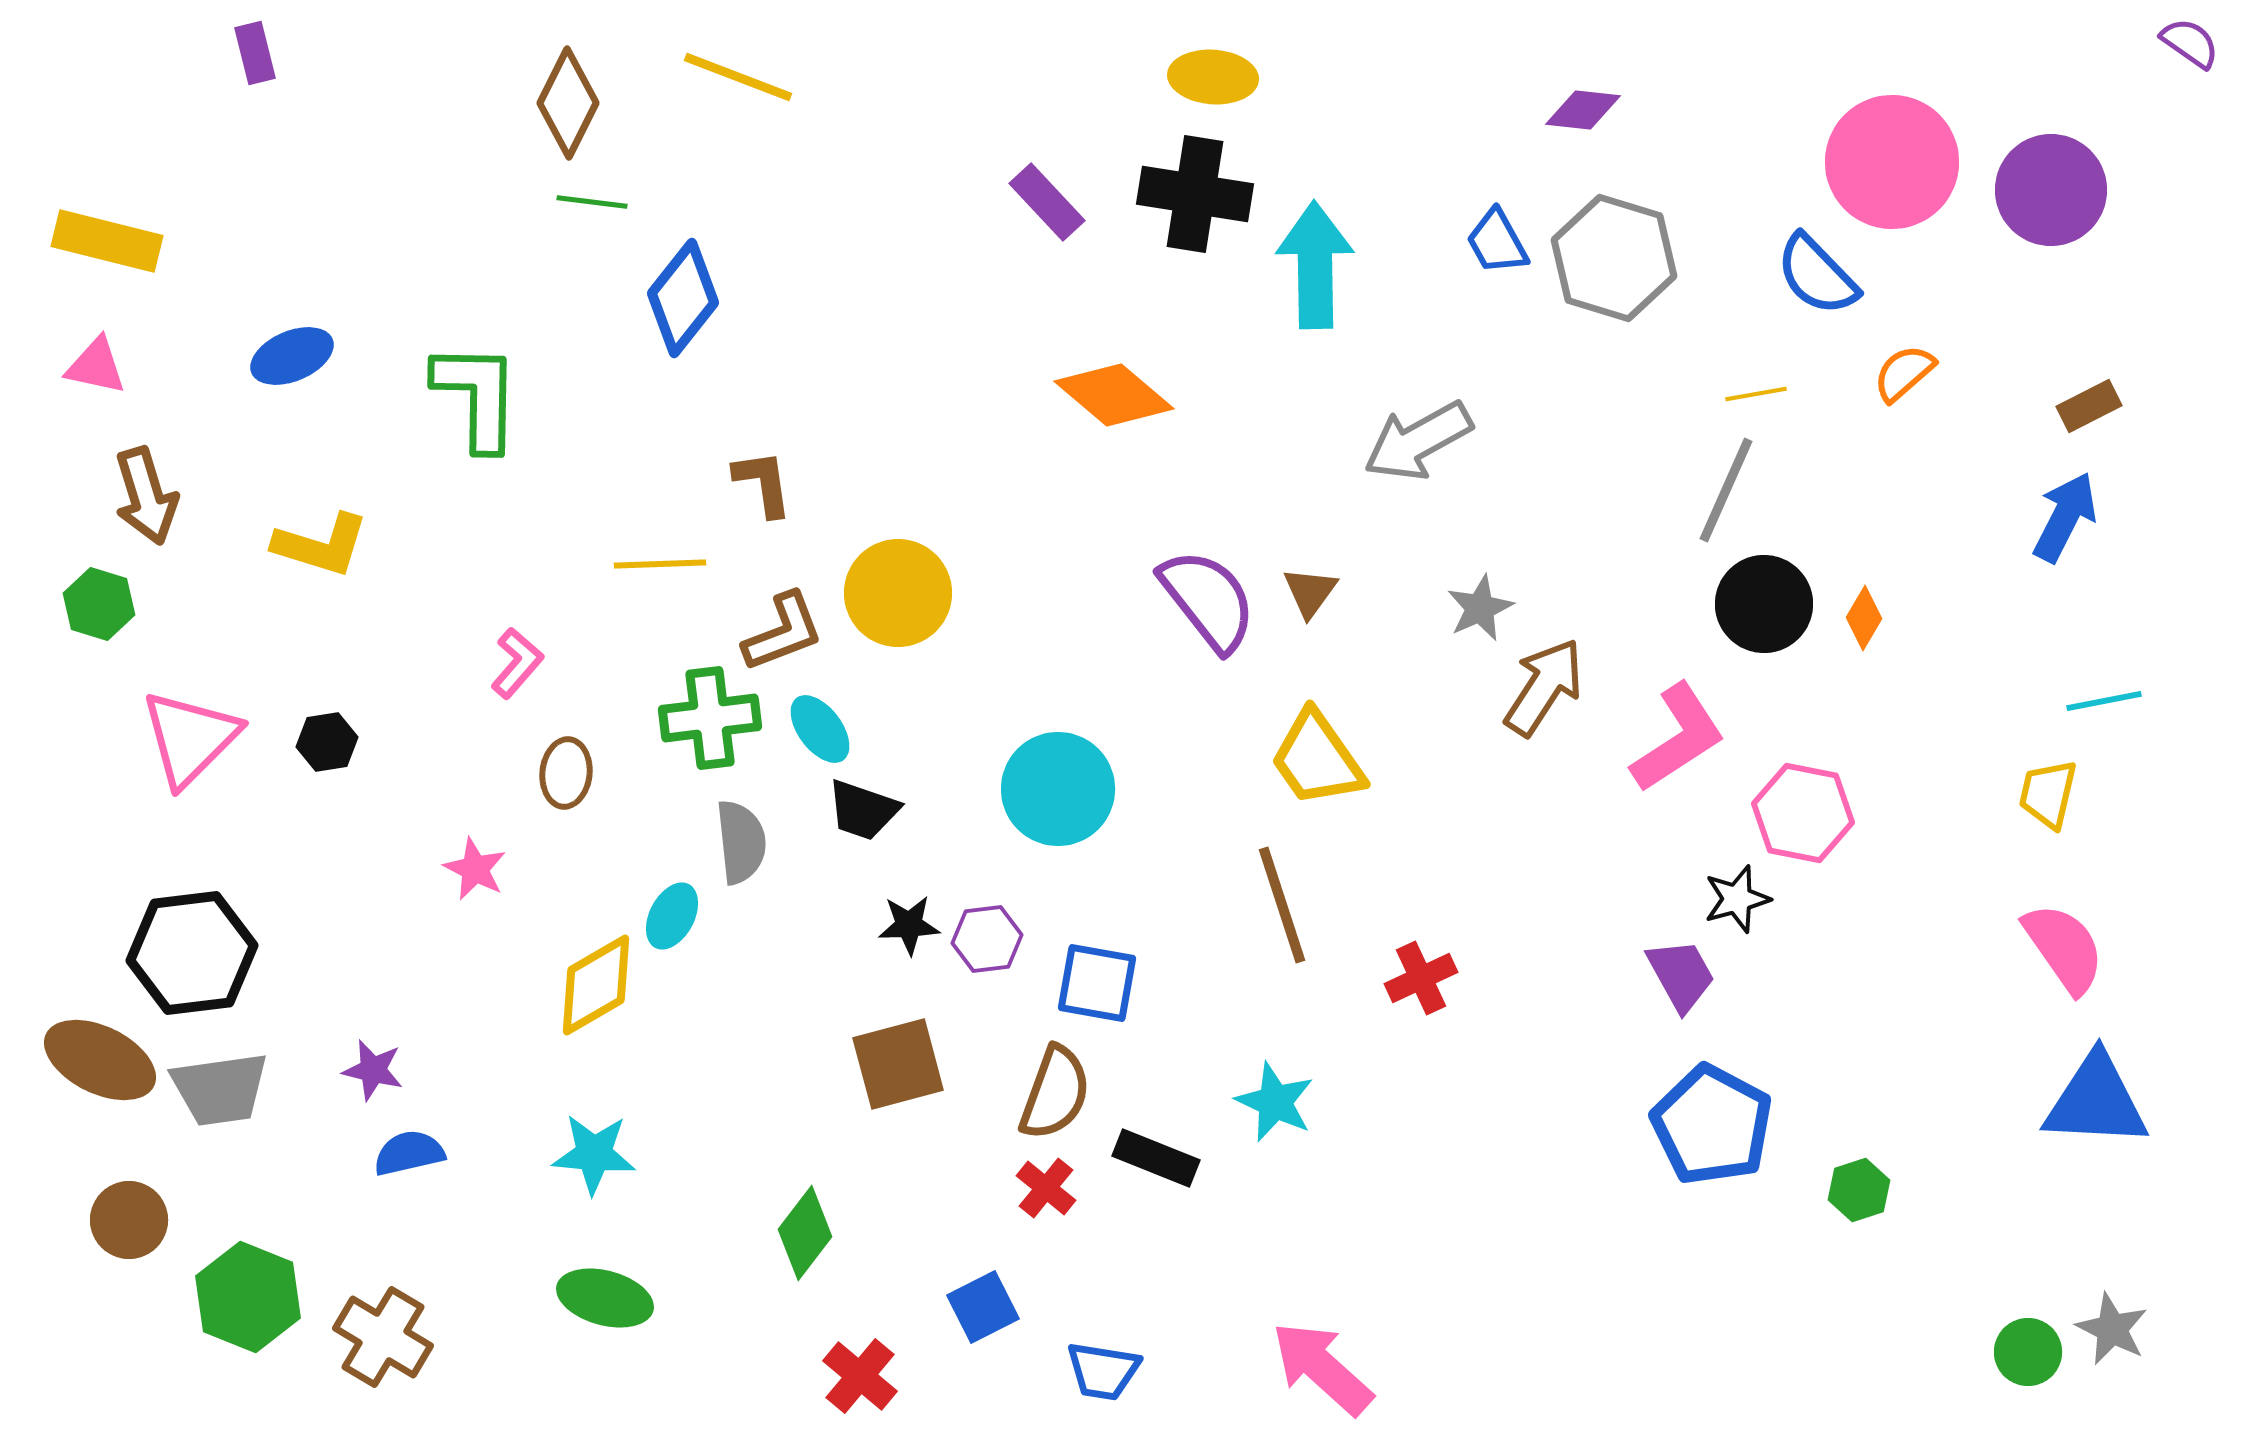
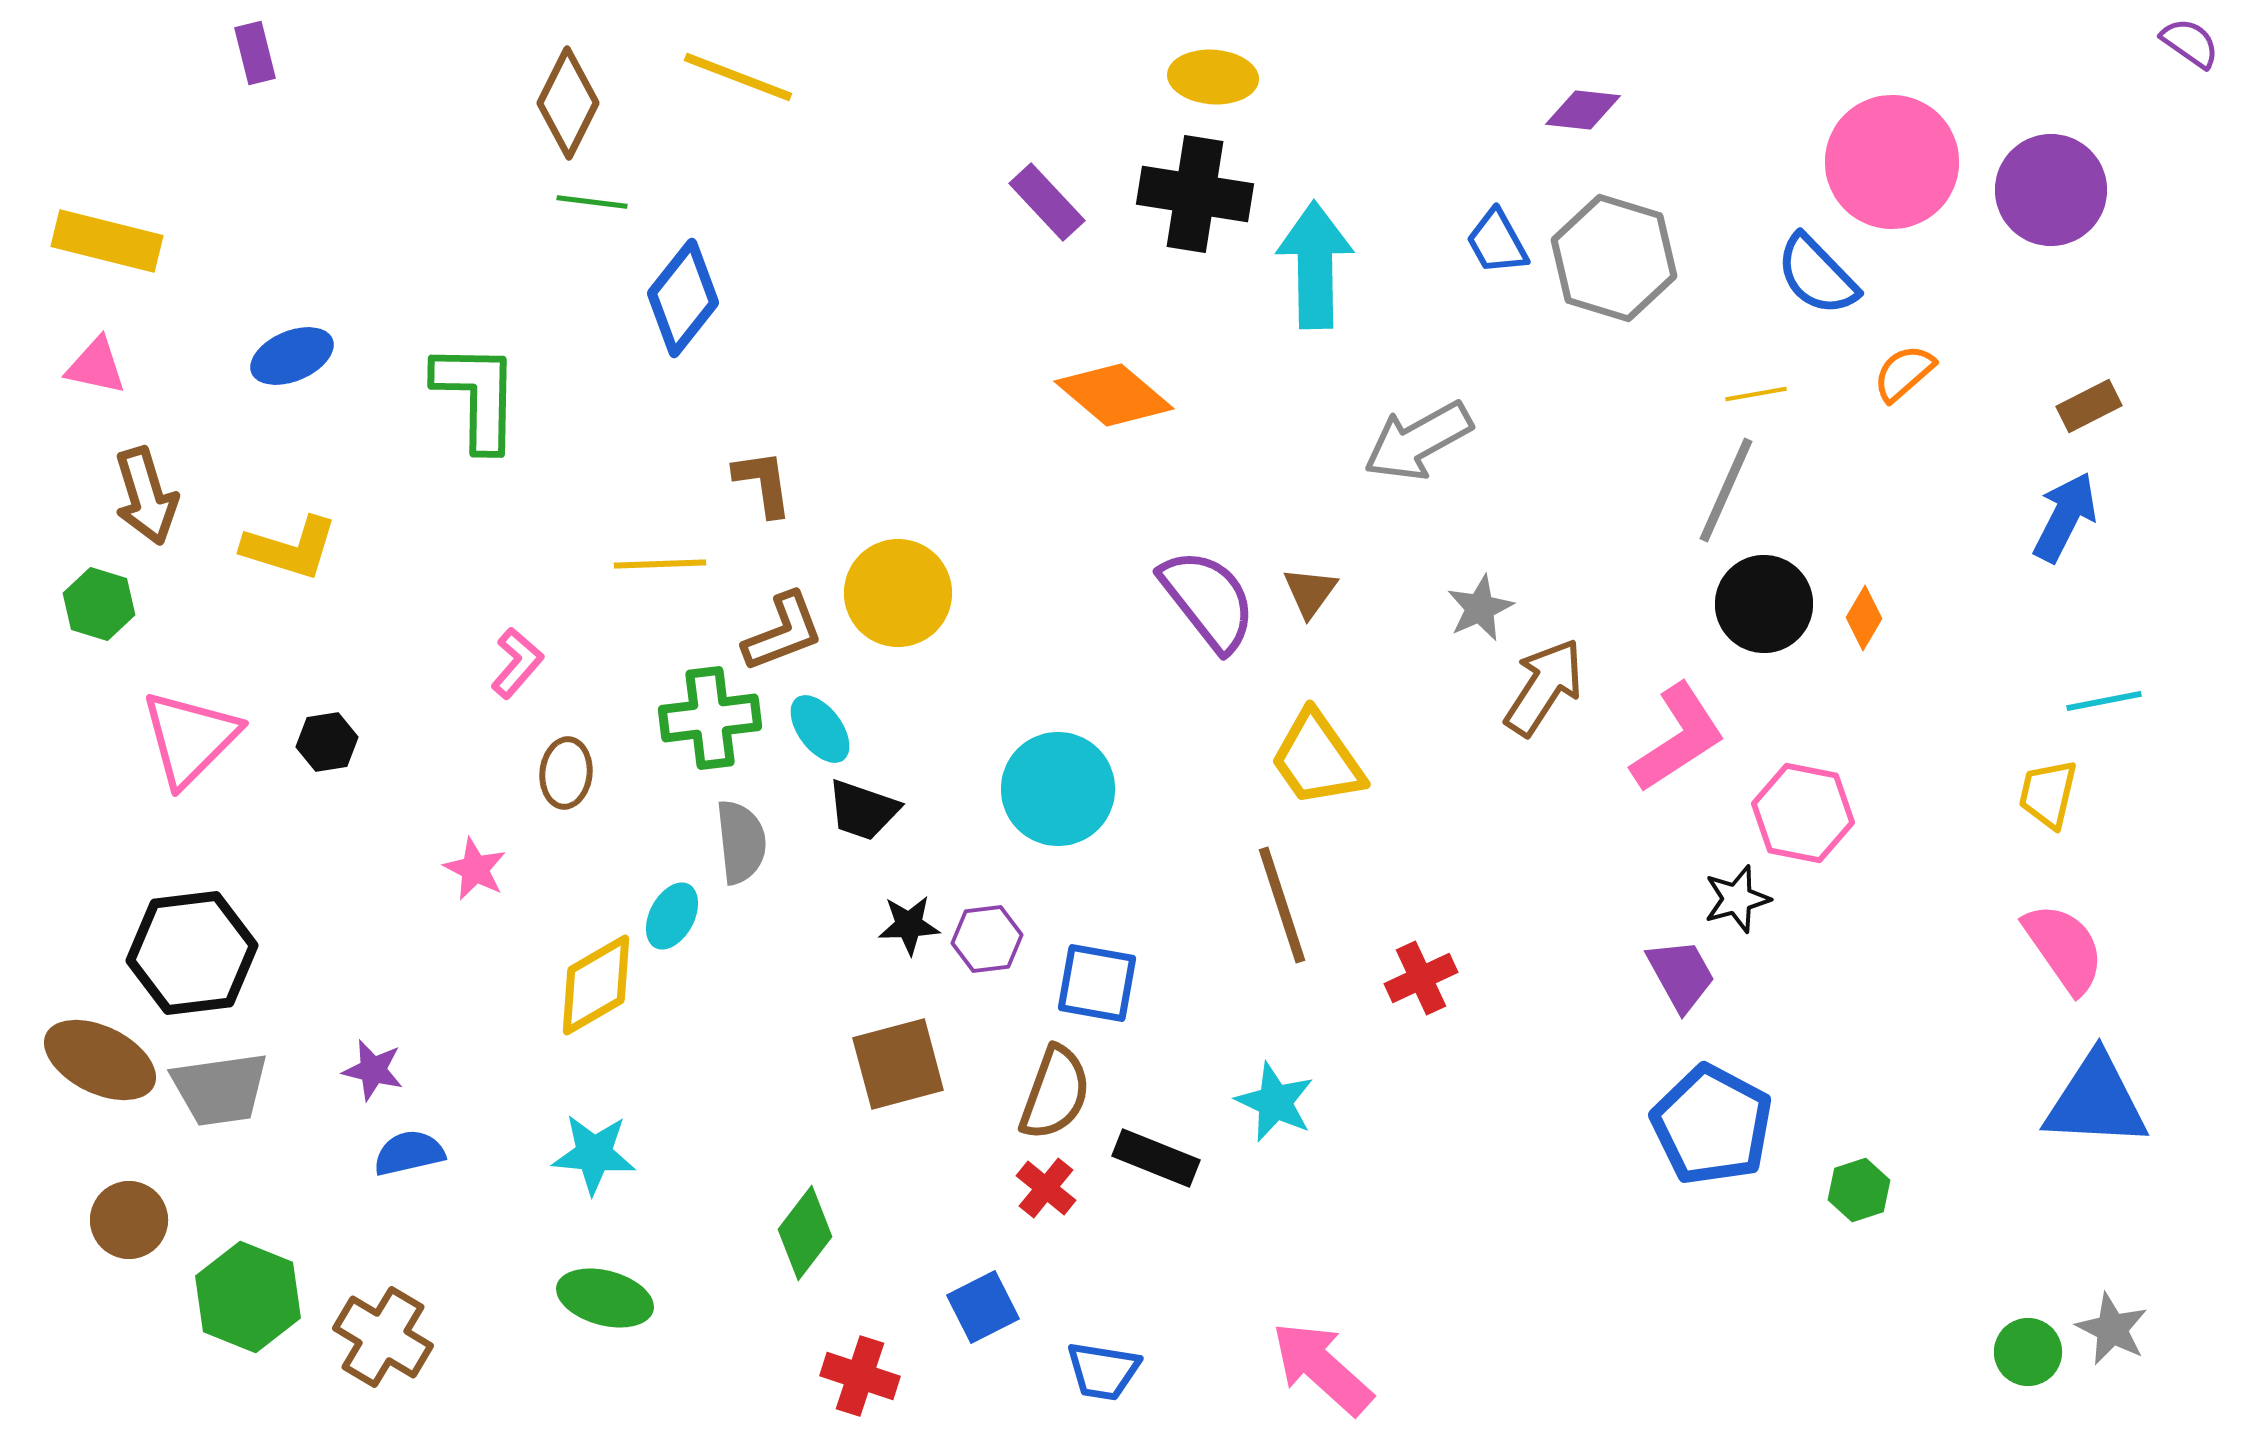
yellow L-shape at (321, 545): moved 31 px left, 3 px down
red cross at (860, 1376): rotated 22 degrees counterclockwise
